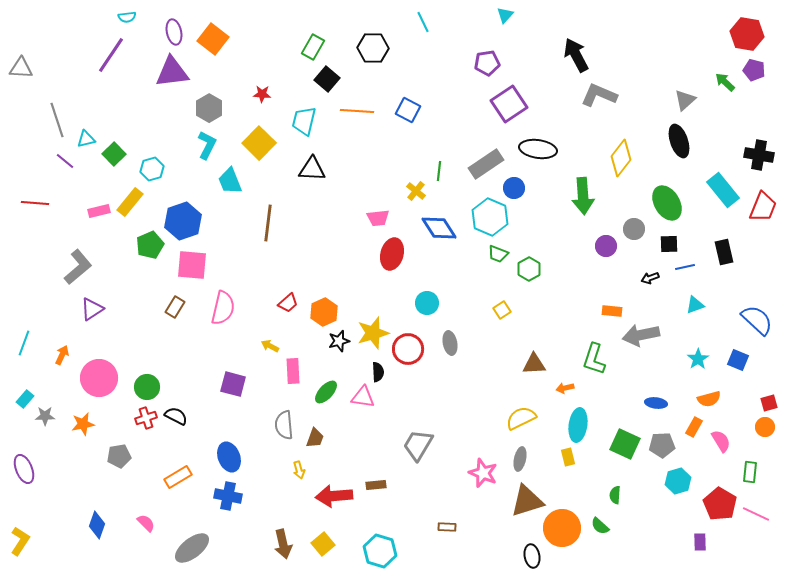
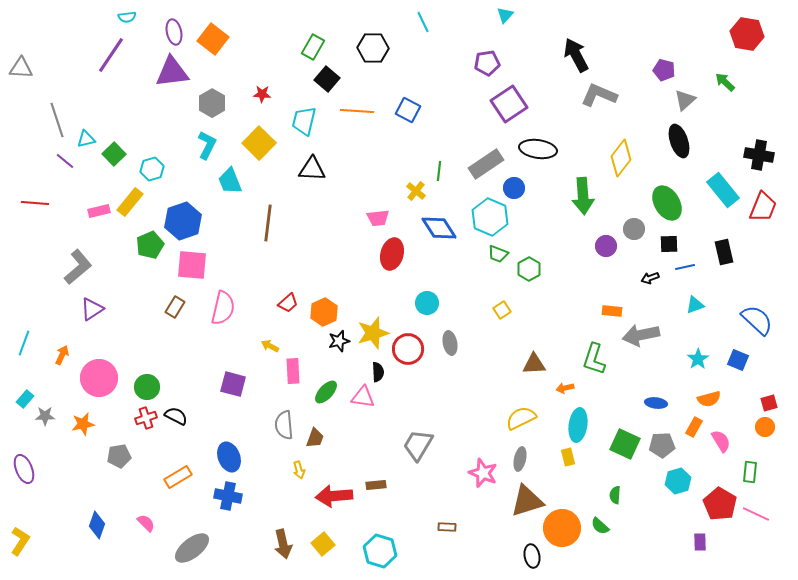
purple pentagon at (754, 70): moved 90 px left
gray hexagon at (209, 108): moved 3 px right, 5 px up
